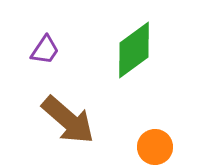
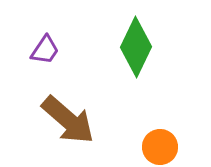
green diamond: moved 2 px right, 3 px up; rotated 28 degrees counterclockwise
orange circle: moved 5 px right
